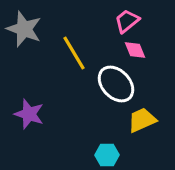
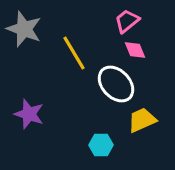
cyan hexagon: moved 6 px left, 10 px up
